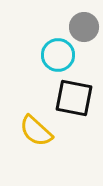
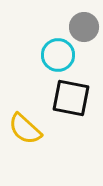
black square: moved 3 px left
yellow semicircle: moved 11 px left, 2 px up
